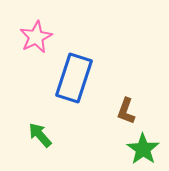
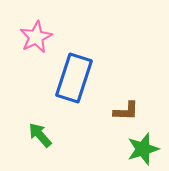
brown L-shape: rotated 108 degrees counterclockwise
green star: rotated 20 degrees clockwise
